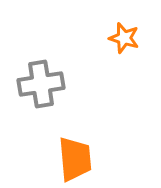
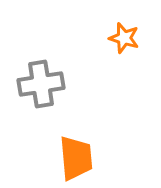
orange trapezoid: moved 1 px right, 1 px up
